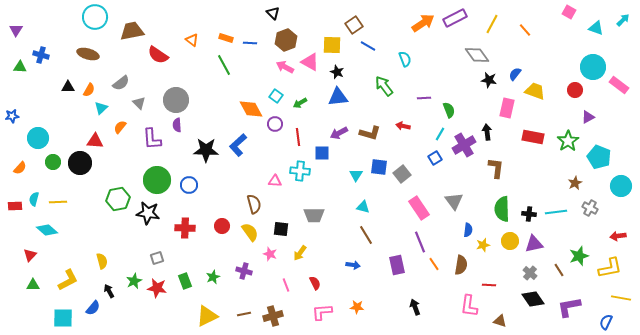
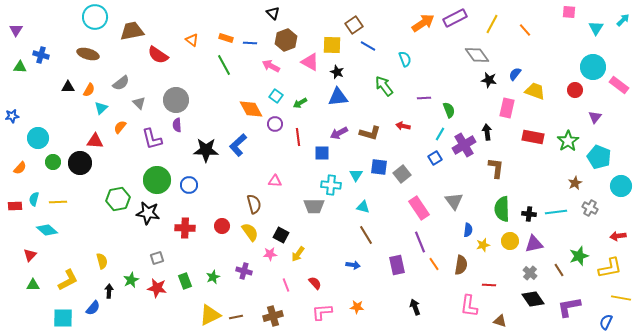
pink square at (569, 12): rotated 24 degrees counterclockwise
cyan triangle at (596, 28): rotated 42 degrees clockwise
pink arrow at (285, 67): moved 14 px left, 1 px up
purple triangle at (588, 117): moved 7 px right; rotated 24 degrees counterclockwise
purple L-shape at (152, 139): rotated 10 degrees counterclockwise
cyan cross at (300, 171): moved 31 px right, 14 px down
gray trapezoid at (314, 215): moved 9 px up
black square at (281, 229): moved 6 px down; rotated 21 degrees clockwise
yellow arrow at (300, 253): moved 2 px left, 1 px down
pink star at (270, 254): rotated 24 degrees counterclockwise
green star at (134, 281): moved 3 px left, 1 px up
red semicircle at (315, 283): rotated 16 degrees counterclockwise
black arrow at (109, 291): rotated 32 degrees clockwise
brown line at (244, 314): moved 8 px left, 3 px down
yellow triangle at (207, 316): moved 3 px right, 1 px up
